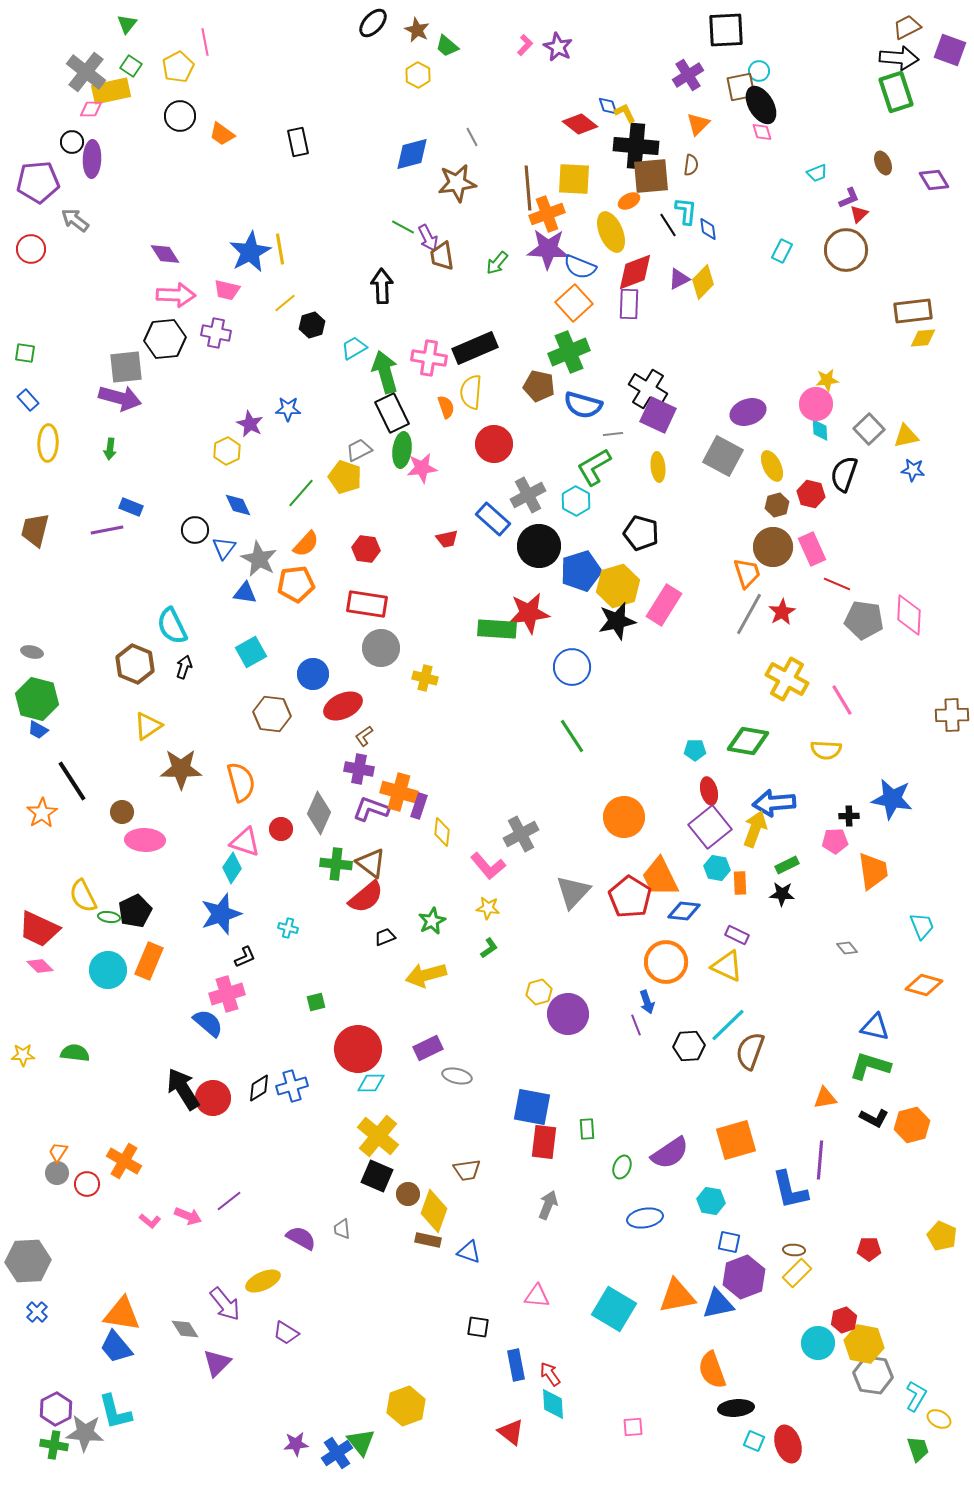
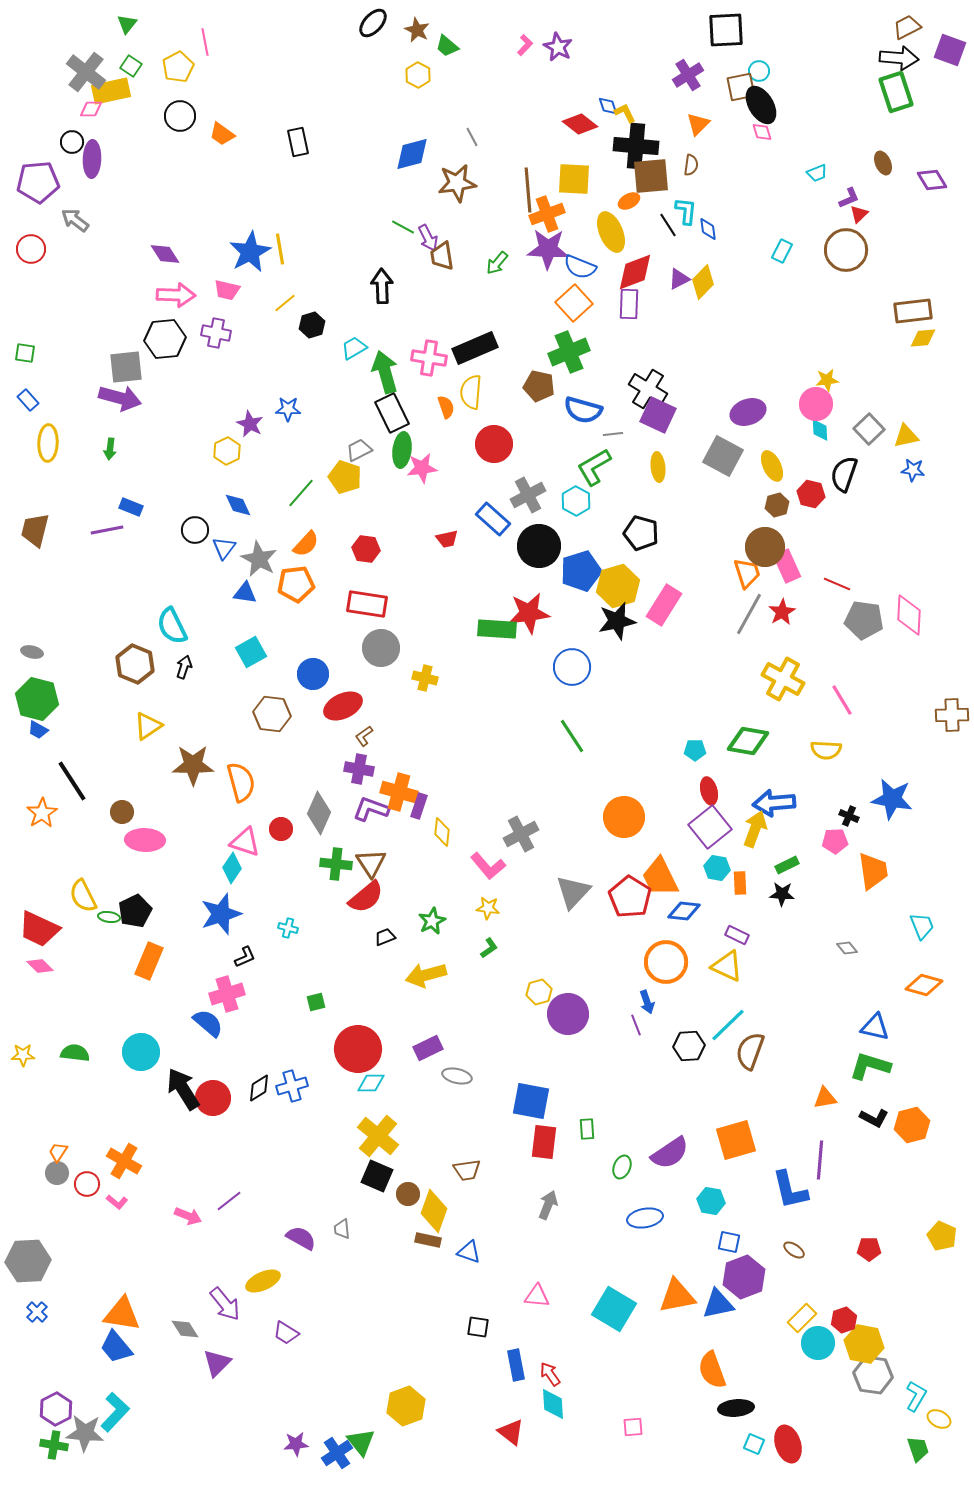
purple diamond at (934, 180): moved 2 px left
brown line at (528, 188): moved 2 px down
blue semicircle at (583, 405): moved 5 px down
brown circle at (773, 547): moved 8 px left
pink rectangle at (812, 549): moved 25 px left, 17 px down
yellow cross at (787, 679): moved 4 px left
brown star at (181, 769): moved 12 px right, 4 px up
black cross at (849, 816): rotated 24 degrees clockwise
brown triangle at (371, 863): rotated 20 degrees clockwise
cyan circle at (108, 970): moved 33 px right, 82 px down
blue square at (532, 1107): moved 1 px left, 6 px up
pink L-shape at (150, 1221): moved 33 px left, 19 px up
brown ellipse at (794, 1250): rotated 30 degrees clockwise
yellow rectangle at (797, 1273): moved 5 px right, 45 px down
cyan L-shape at (115, 1412): rotated 123 degrees counterclockwise
cyan square at (754, 1441): moved 3 px down
